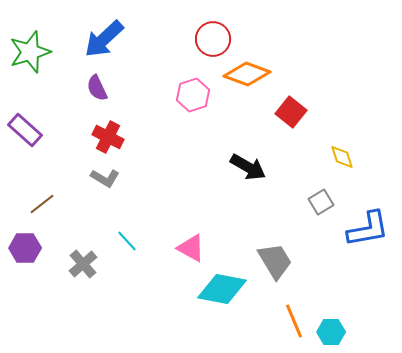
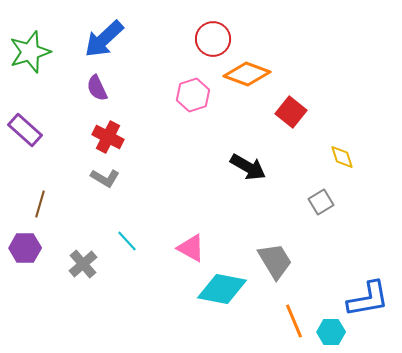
brown line: moved 2 px left; rotated 36 degrees counterclockwise
blue L-shape: moved 70 px down
